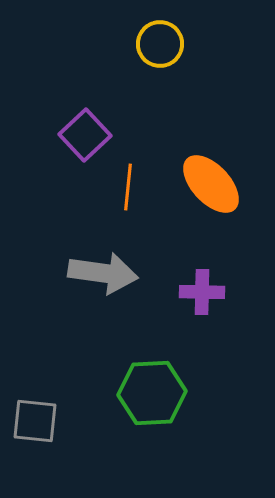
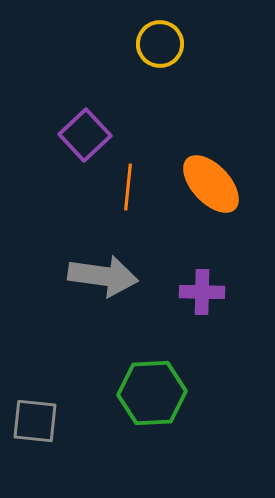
gray arrow: moved 3 px down
